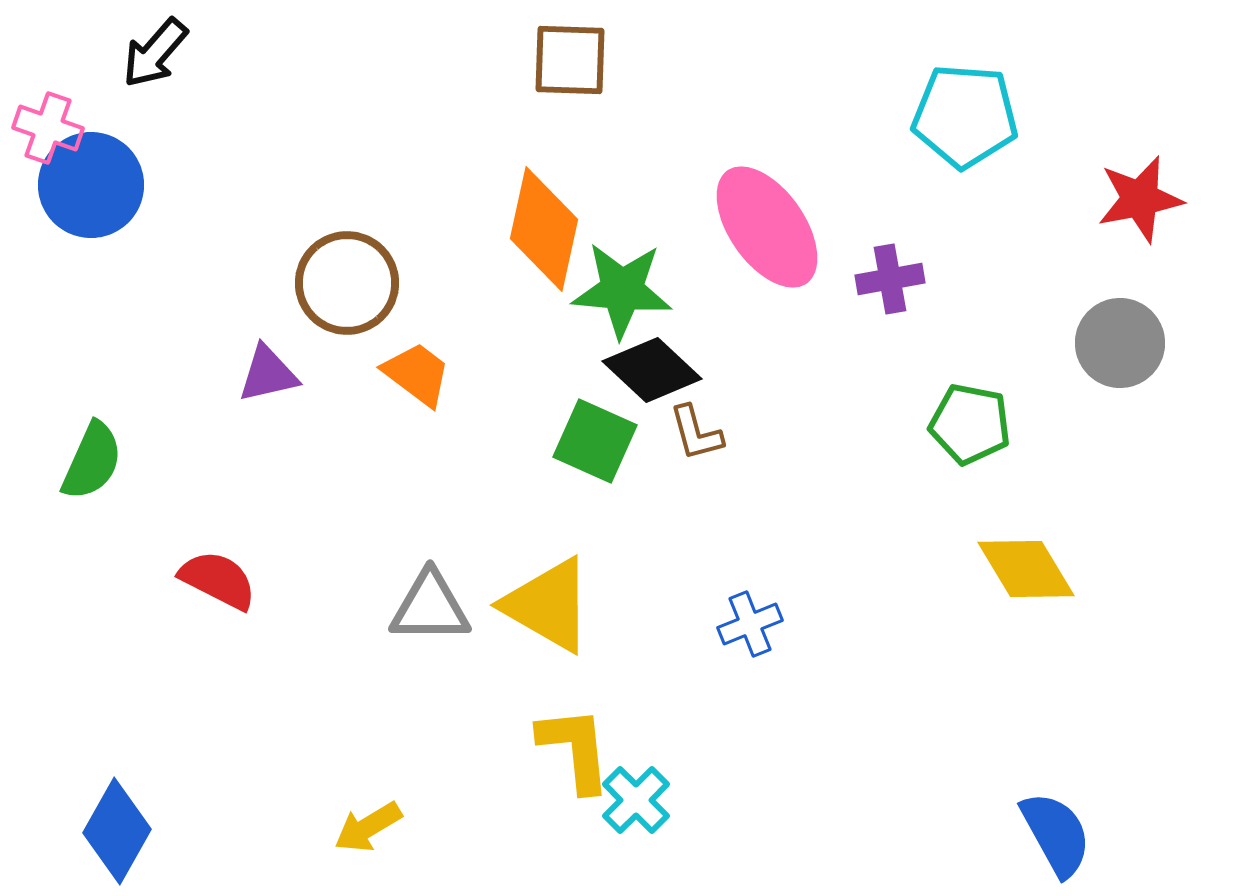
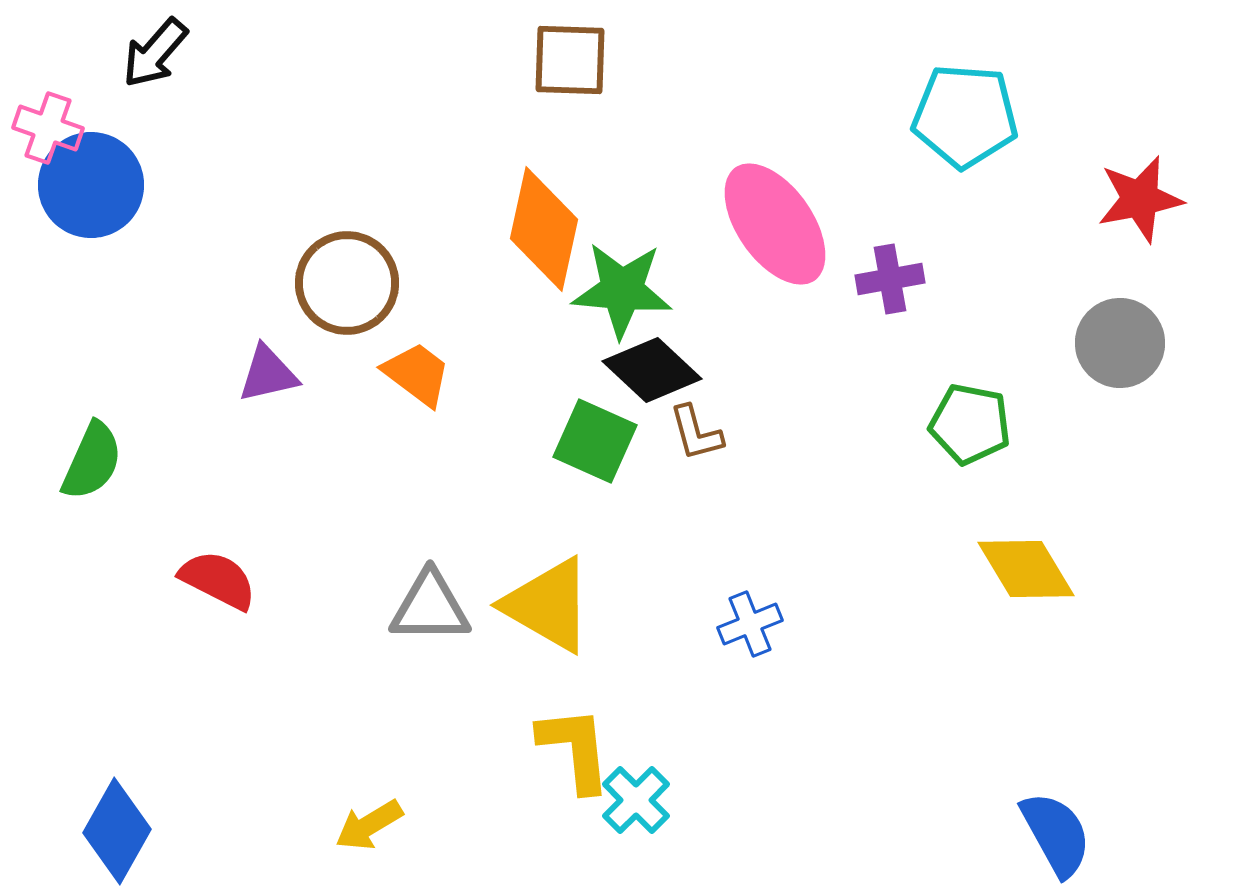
pink ellipse: moved 8 px right, 3 px up
yellow arrow: moved 1 px right, 2 px up
